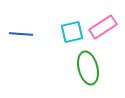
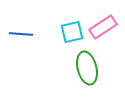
green ellipse: moved 1 px left
